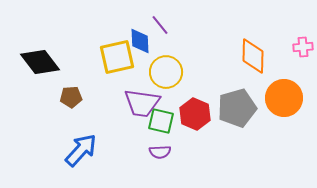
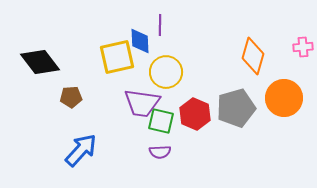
purple line: rotated 40 degrees clockwise
orange diamond: rotated 15 degrees clockwise
gray pentagon: moved 1 px left
